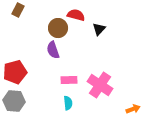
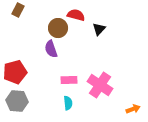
purple semicircle: moved 2 px left, 1 px up
gray hexagon: moved 3 px right
